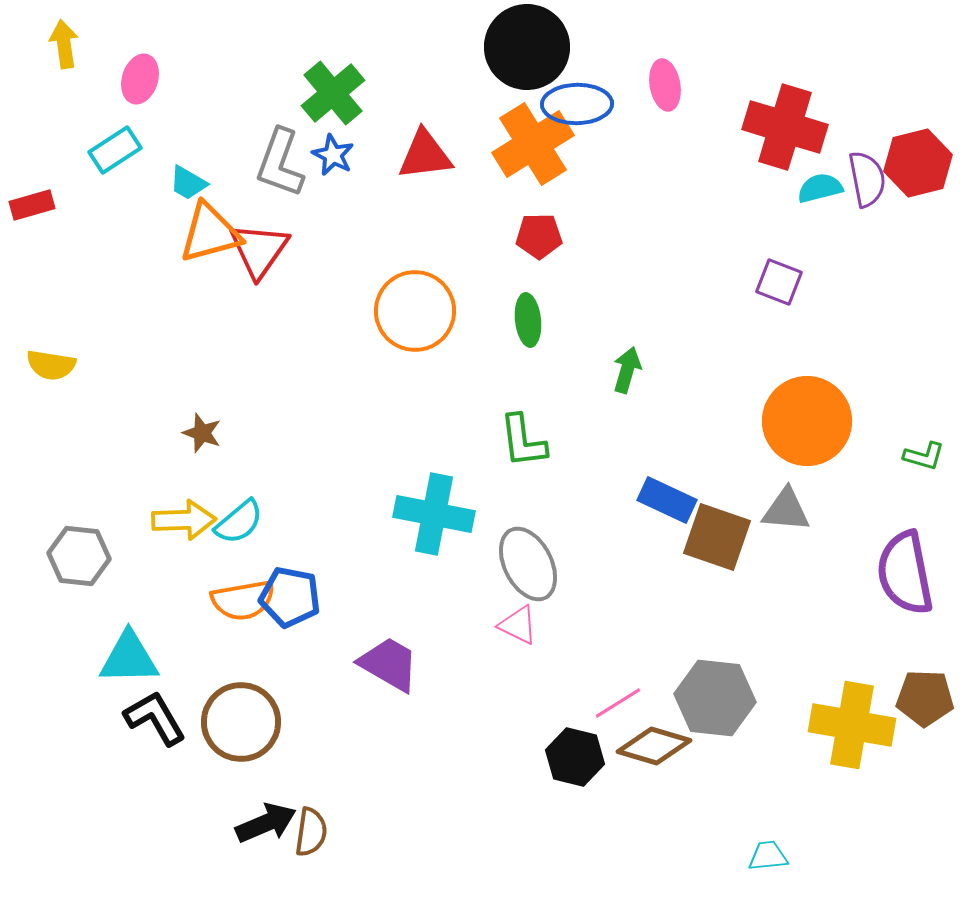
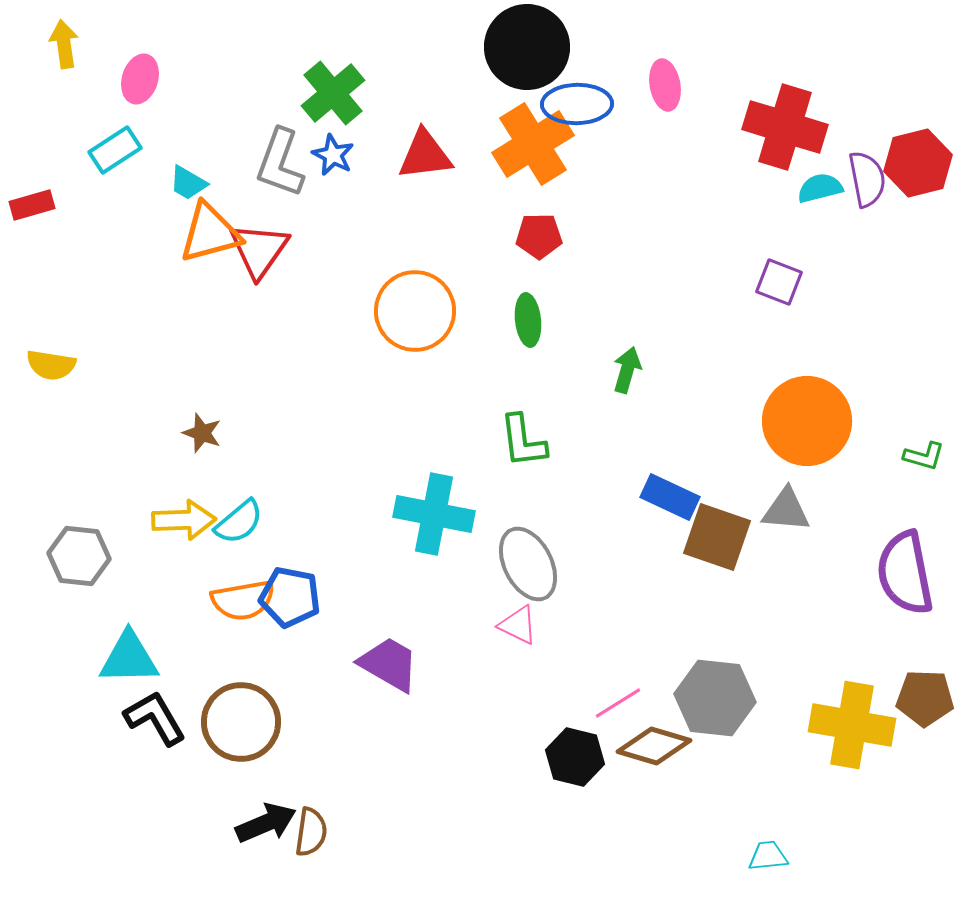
blue rectangle at (667, 500): moved 3 px right, 3 px up
